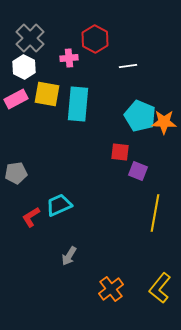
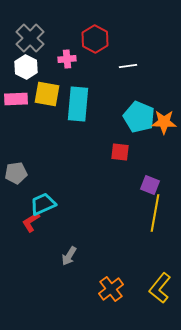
pink cross: moved 2 px left, 1 px down
white hexagon: moved 2 px right
pink rectangle: rotated 25 degrees clockwise
cyan pentagon: moved 1 px left, 1 px down
purple square: moved 12 px right, 14 px down
cyan trapezoid: moved 16 px left, 1 px up
red L-shape: moved 5 px down
